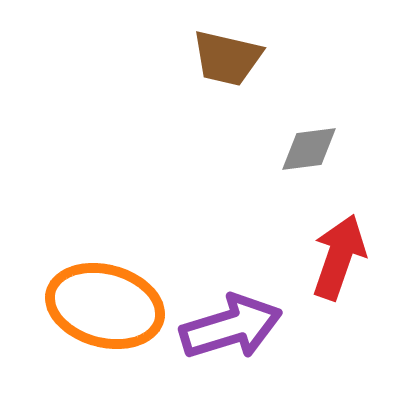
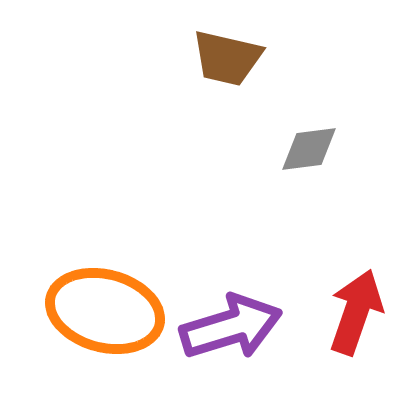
red arrow: moved 17 px right, 55 px down
orange ellipse: moved 5 px down
